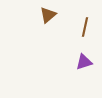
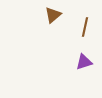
brown triangle: moved 5 px right
